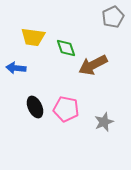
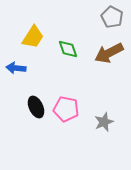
gray pentagon: moved 1 px left; rotated 20 degrees counterclockwise
yellow trapezoid: rotated 65 degrees counterclockwise
green diamond: moved 2 px right, 1 px down
brown arrow: moved 16 px right, 12 px up
black ellipse: moved 1 px right
